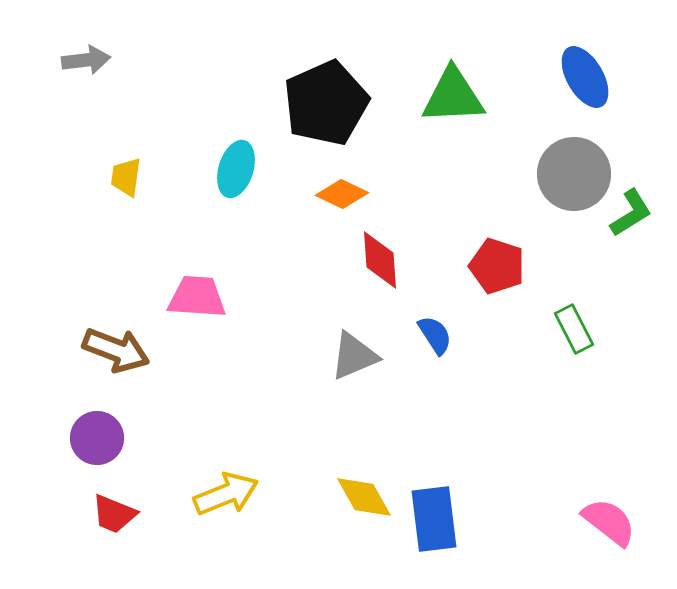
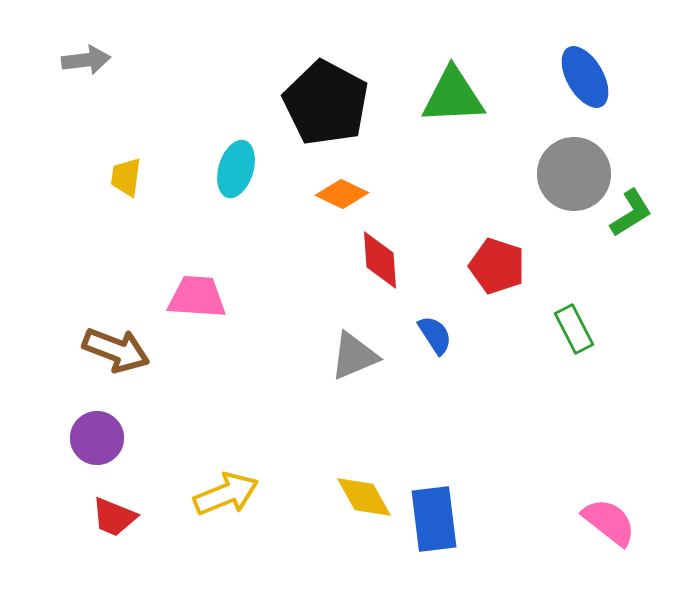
black pentagon: rotated 20 degrees counterclockwise
red trapezoid: moved 3 px down
